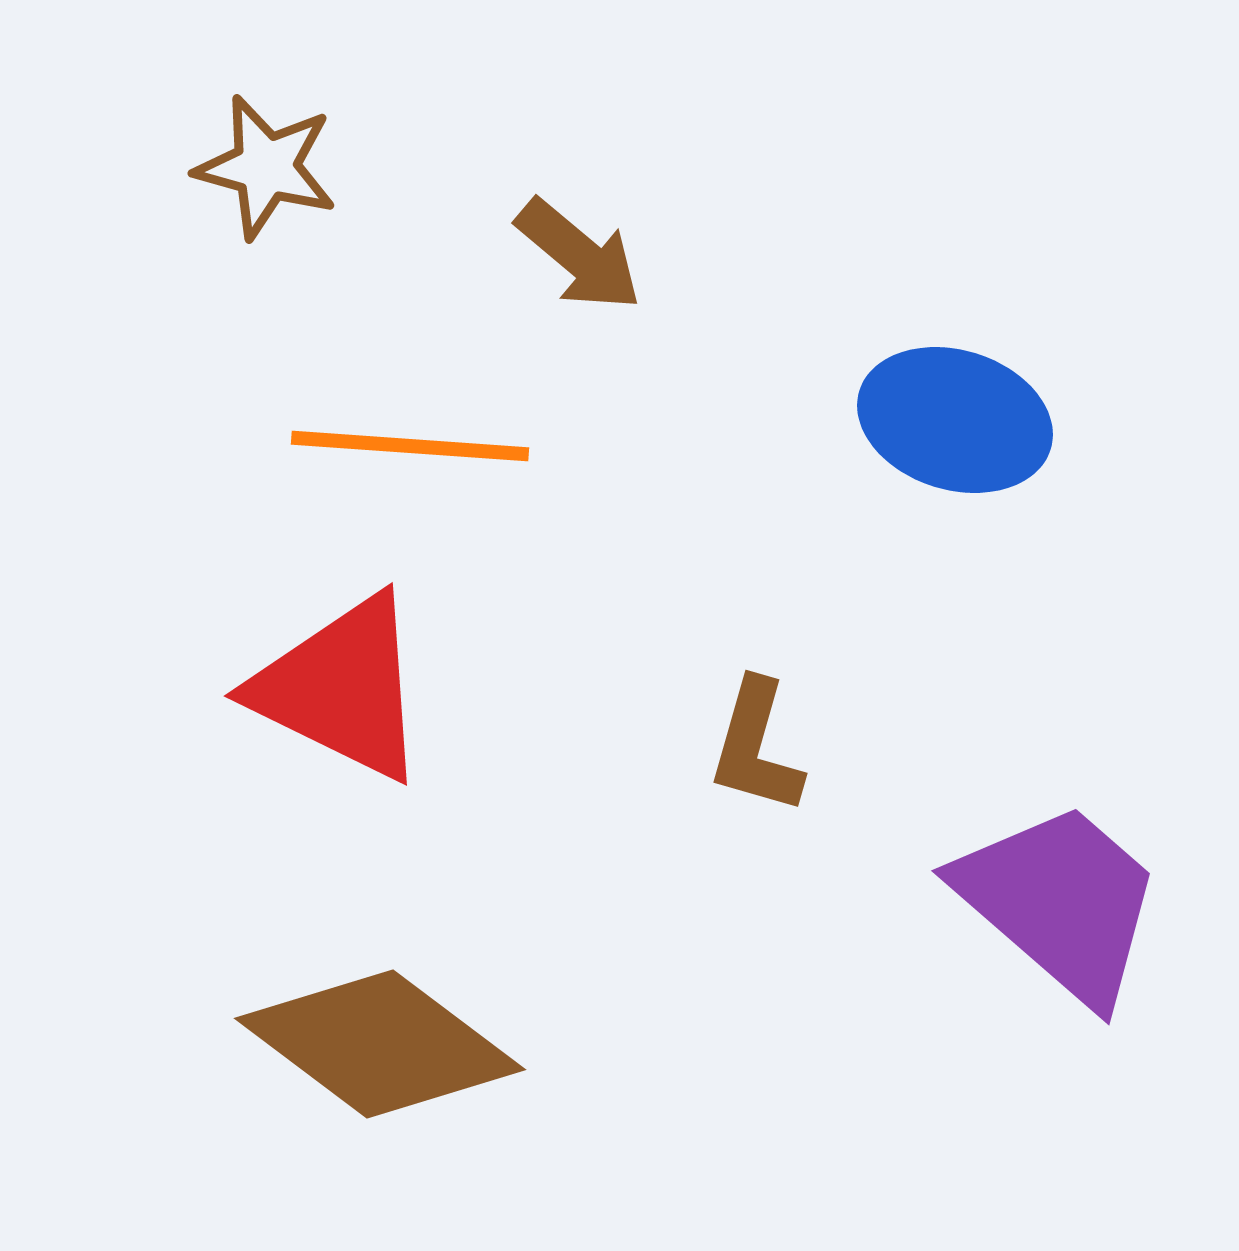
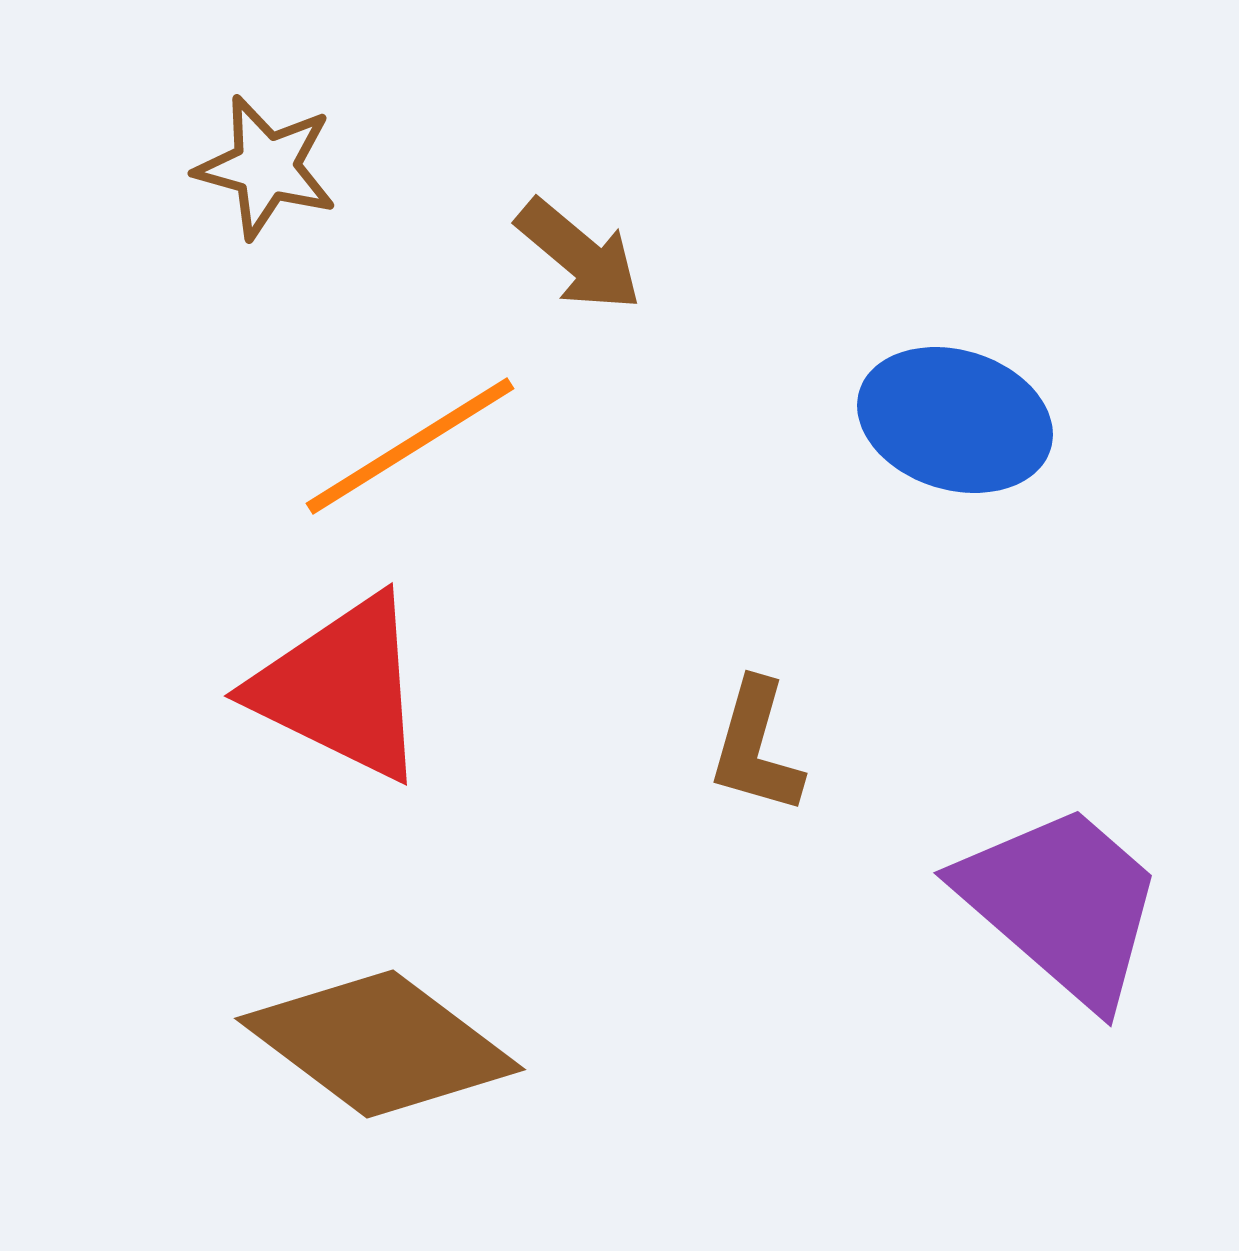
orange line: rotated 36 degrees counterclockwise
purple trapezoid: moved 2 px right, 2 px down
